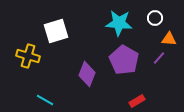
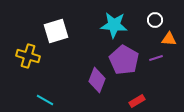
white circle: moved 2 px down
cyan star: moved 5 px left, 2 px down
purple line: moved 3 px left; rotated 32 degrees clockwise
purple diamond: moved 10 px right, 6 px down
